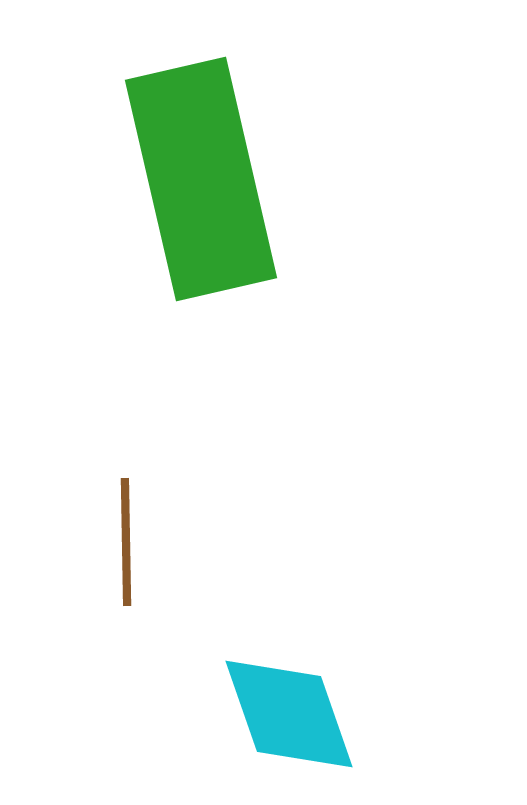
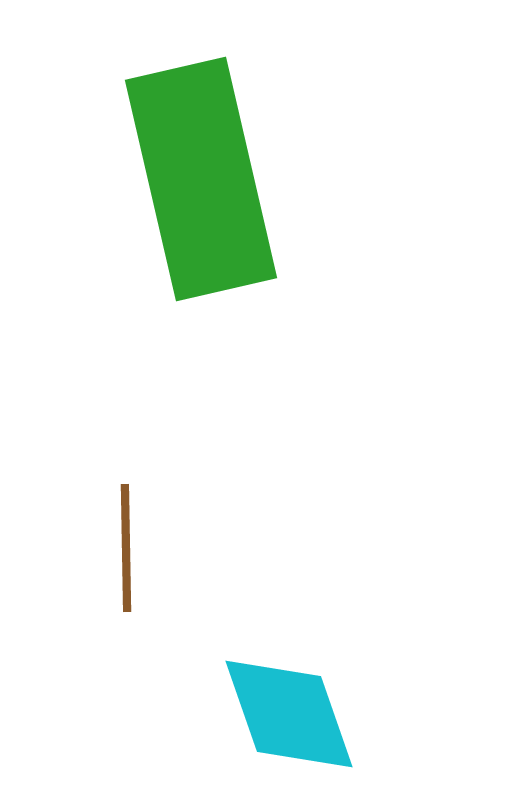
brown line: moved 6 px down
